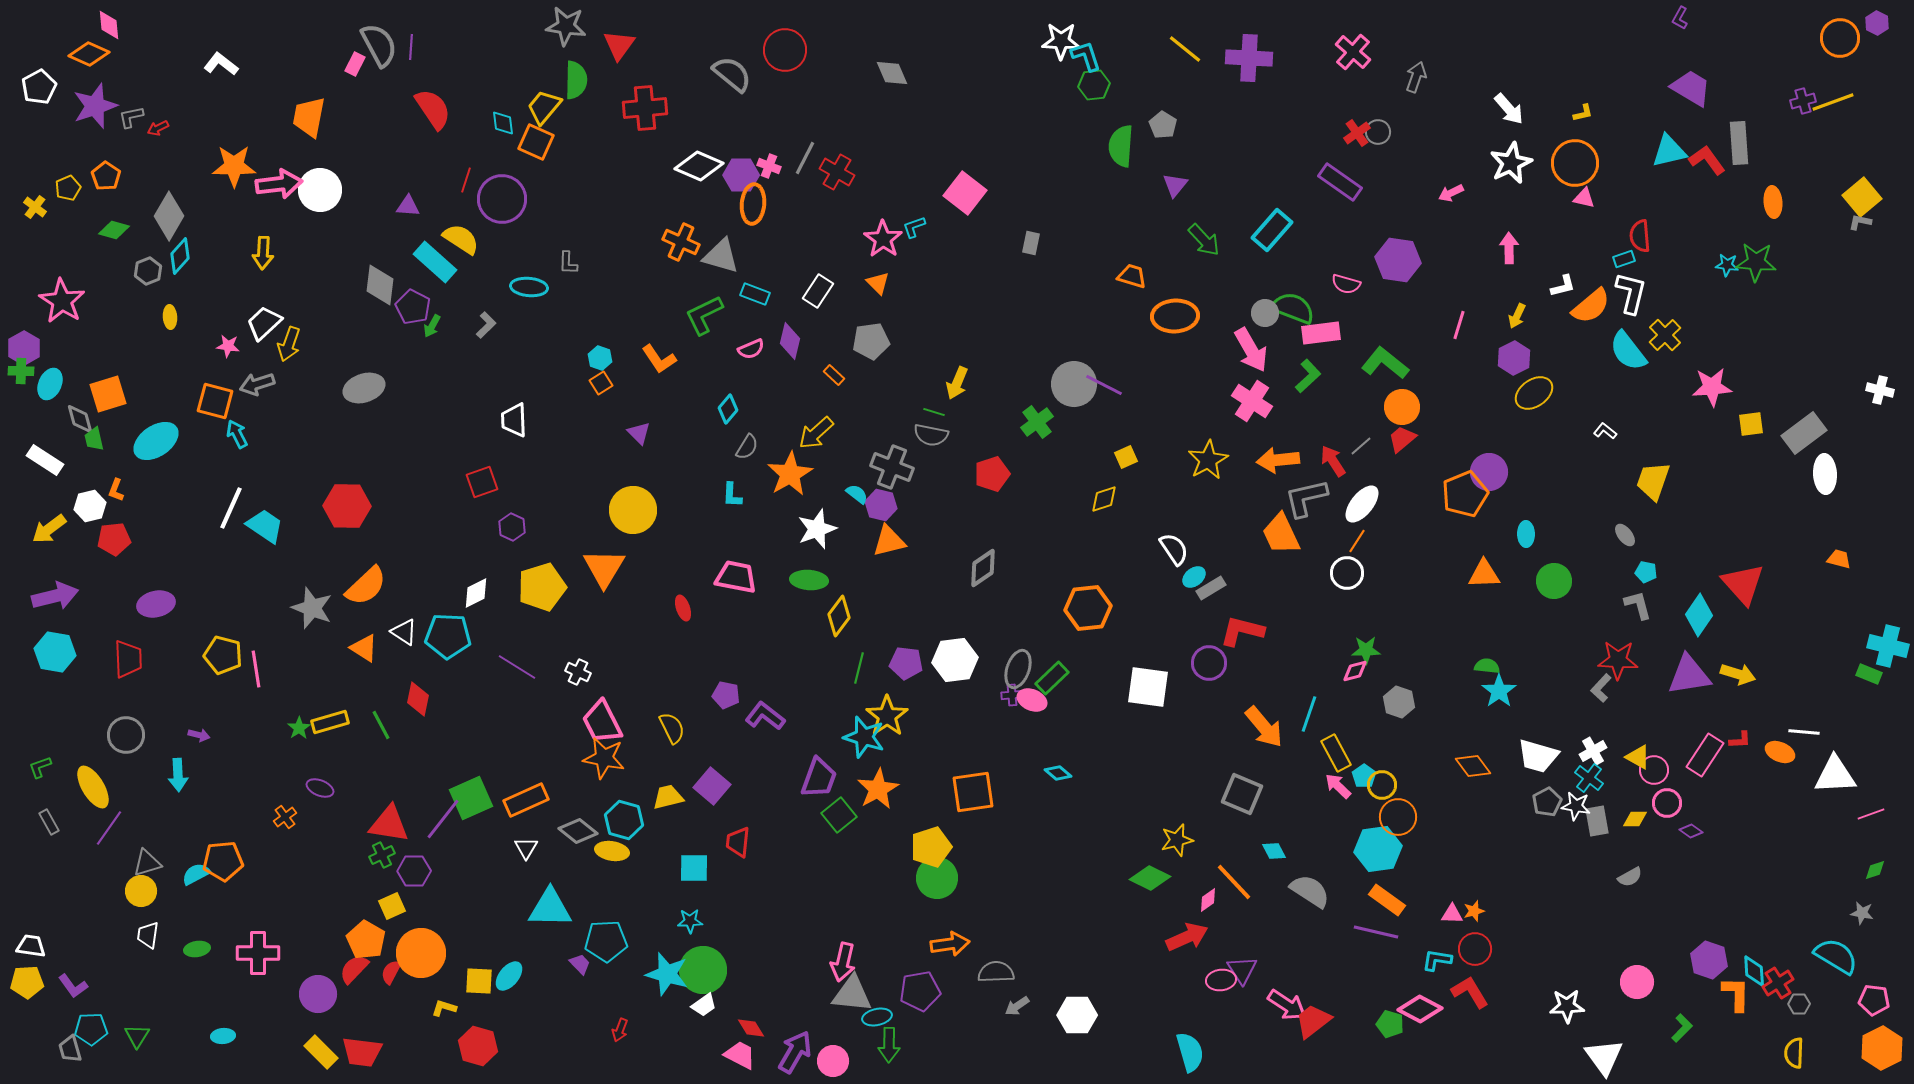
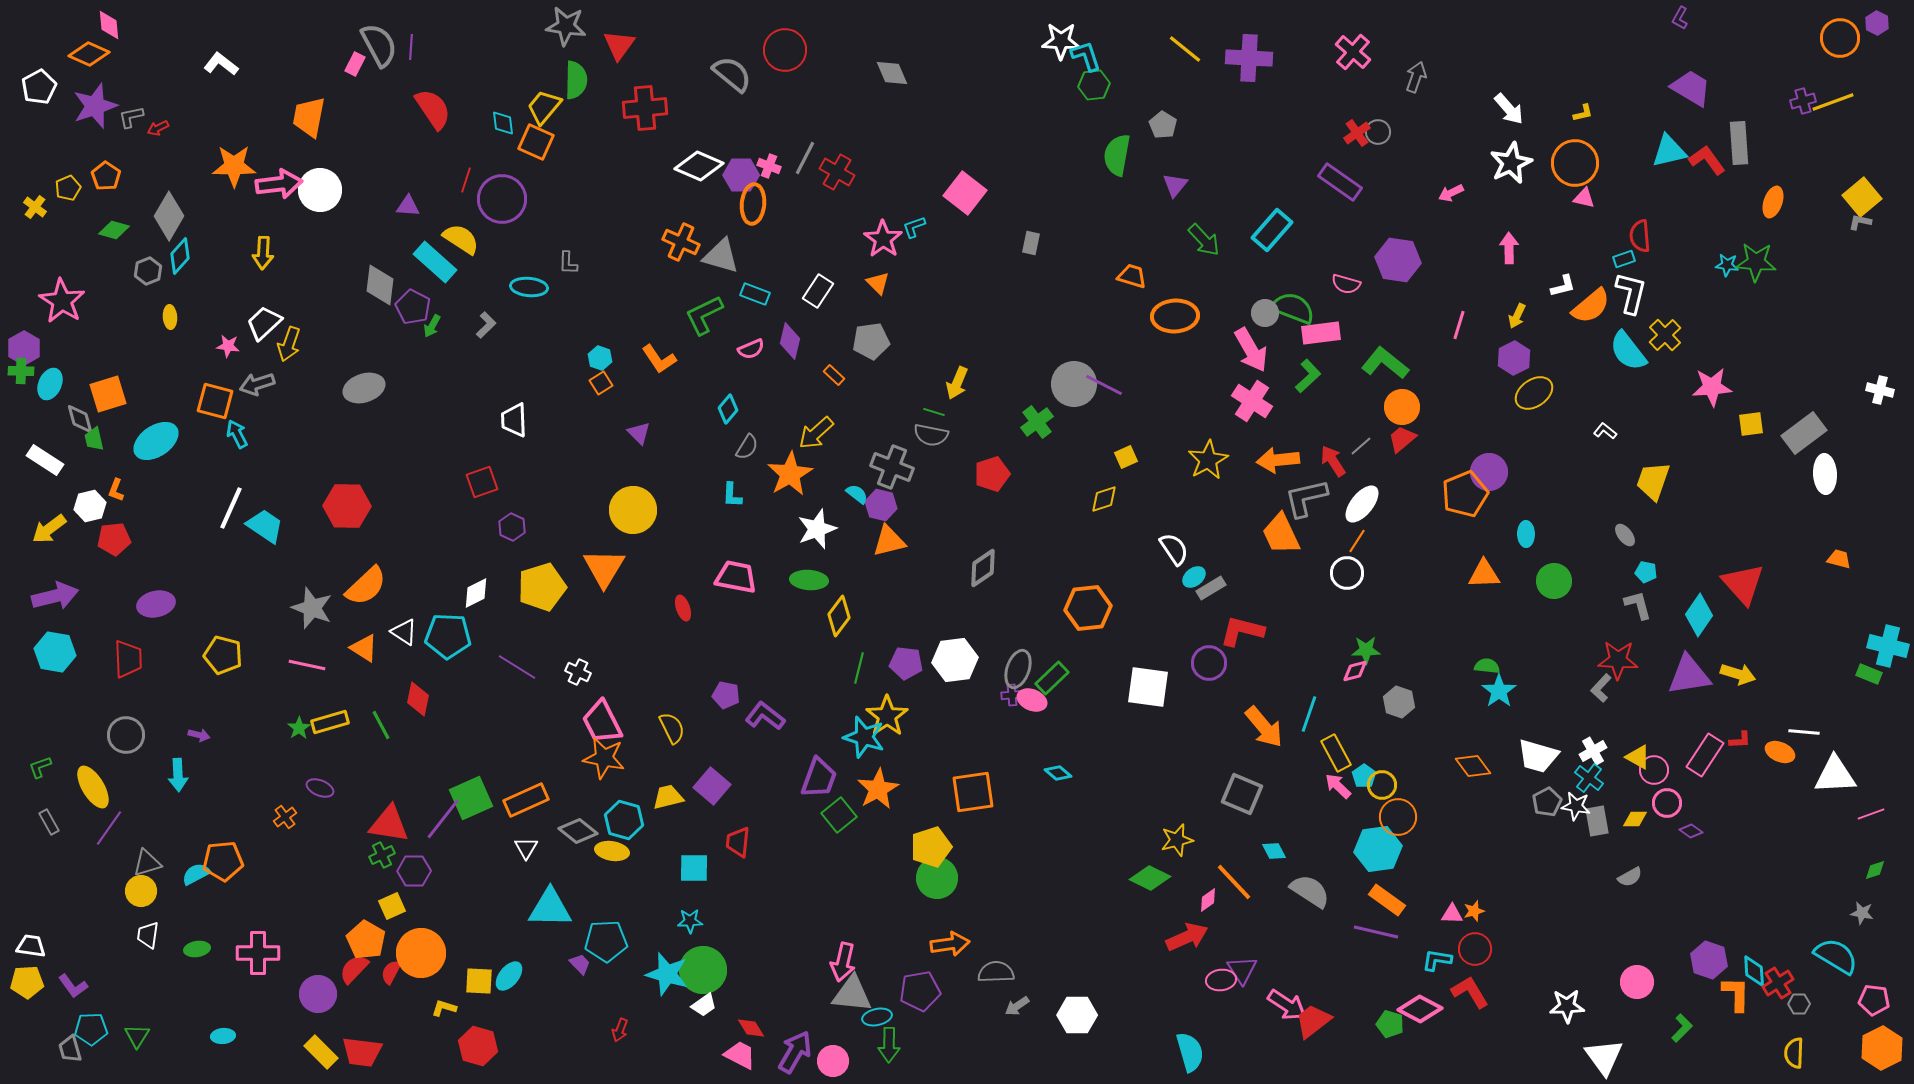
green semicircle at (1121, 146): moved 4 px left, 9 px down; rotated 6 degrees clockwise
orange ellipse at (1773, 202): rotated 24 degrees clockwise
pink line at (256, 669): moved 51 px right, 4 px up; rotated 69 degrees counterclockwise
